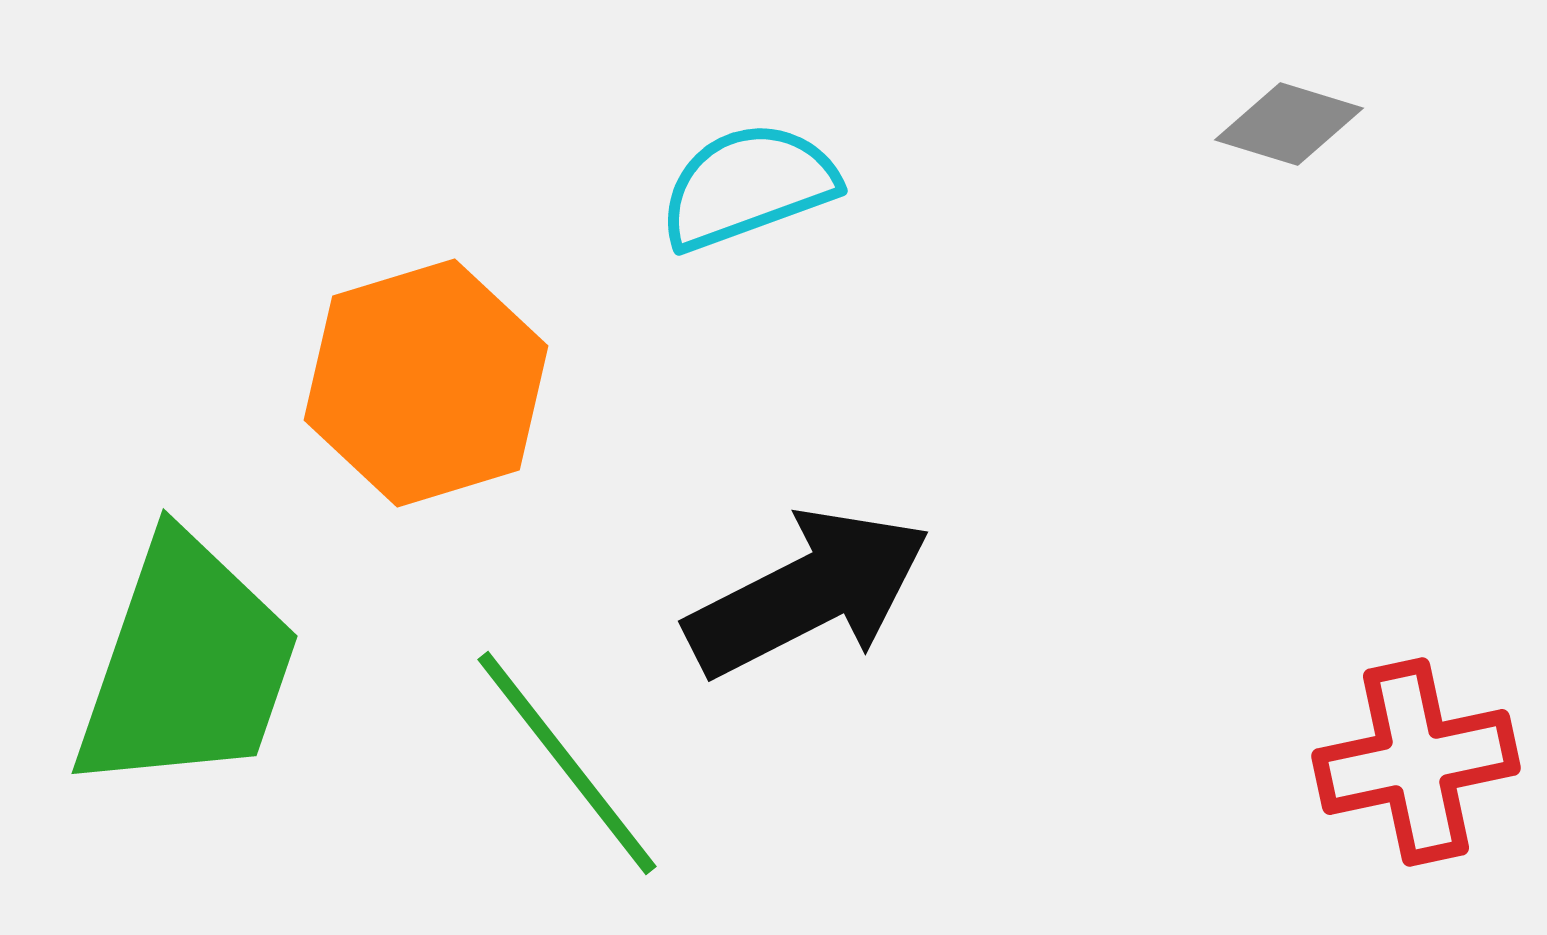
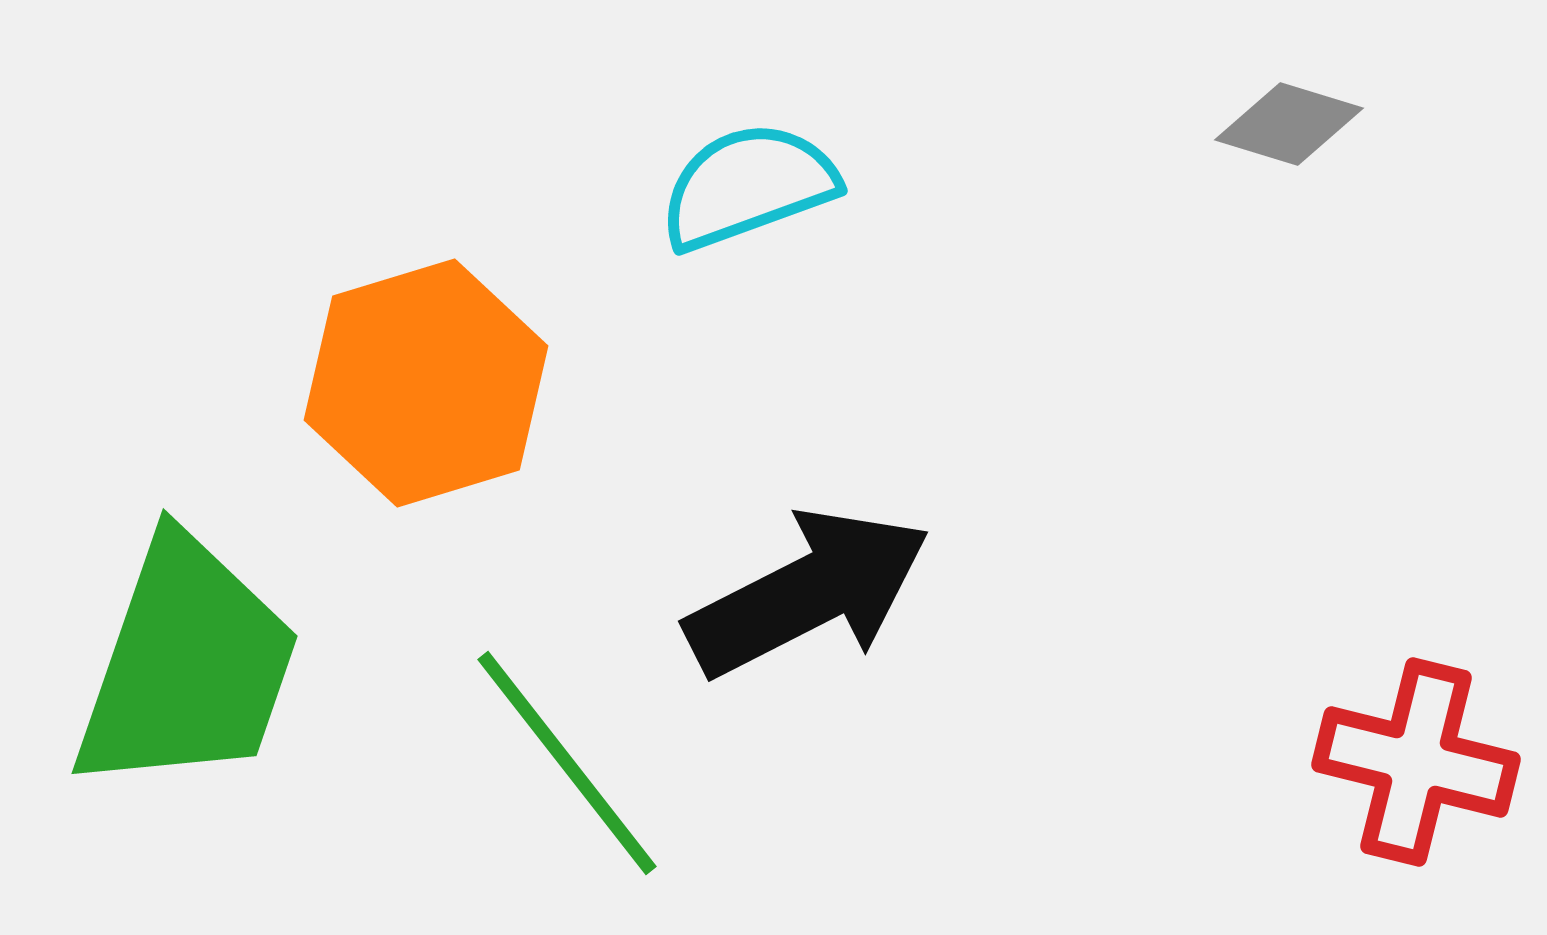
red cross: rotated 26 degrees clockwise
